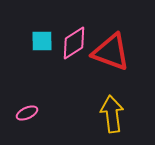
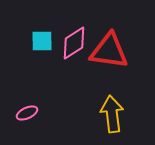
red triangle: moved 2 px left, 1 px up; rotated 12 degrees counterclockwise
